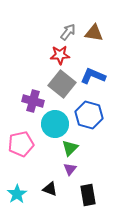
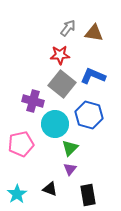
gray arrow: moved 4 px up
